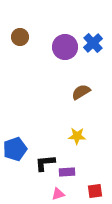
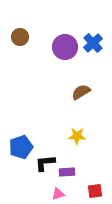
blue pentagon: moved 6 px right, 2 px up
